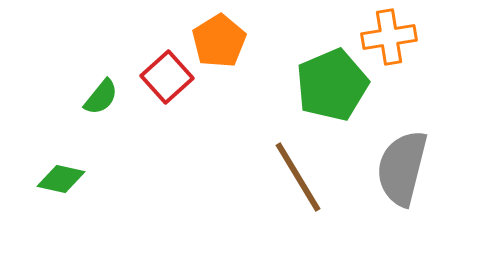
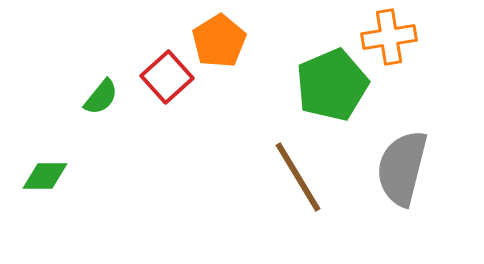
green diamond: moved 16 px left, 3 px up; rotated 12 degrees counterclockwise
